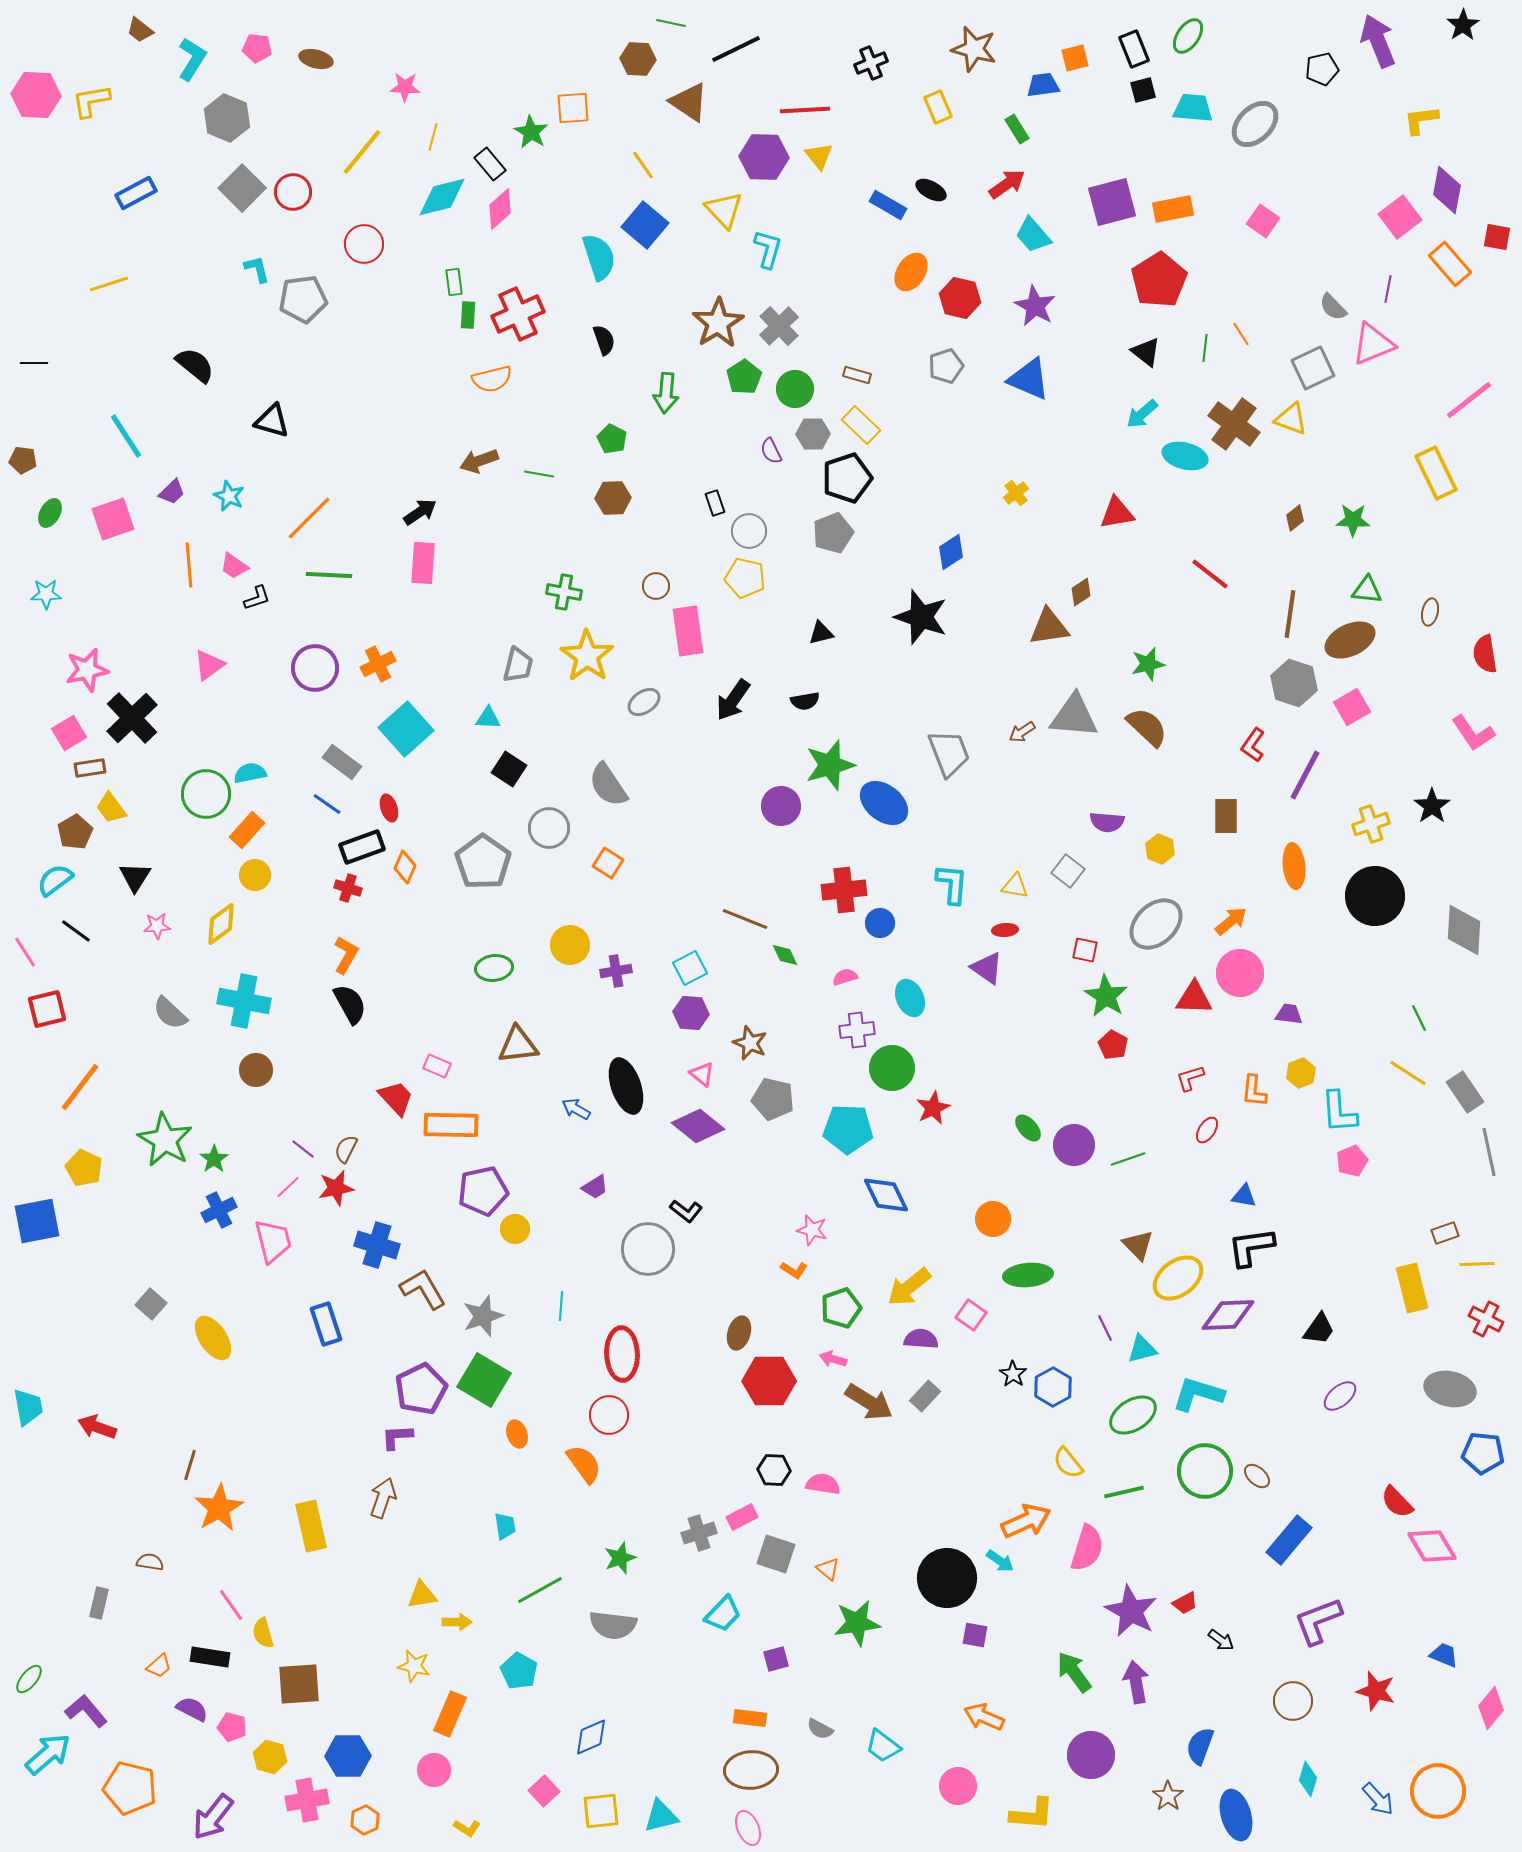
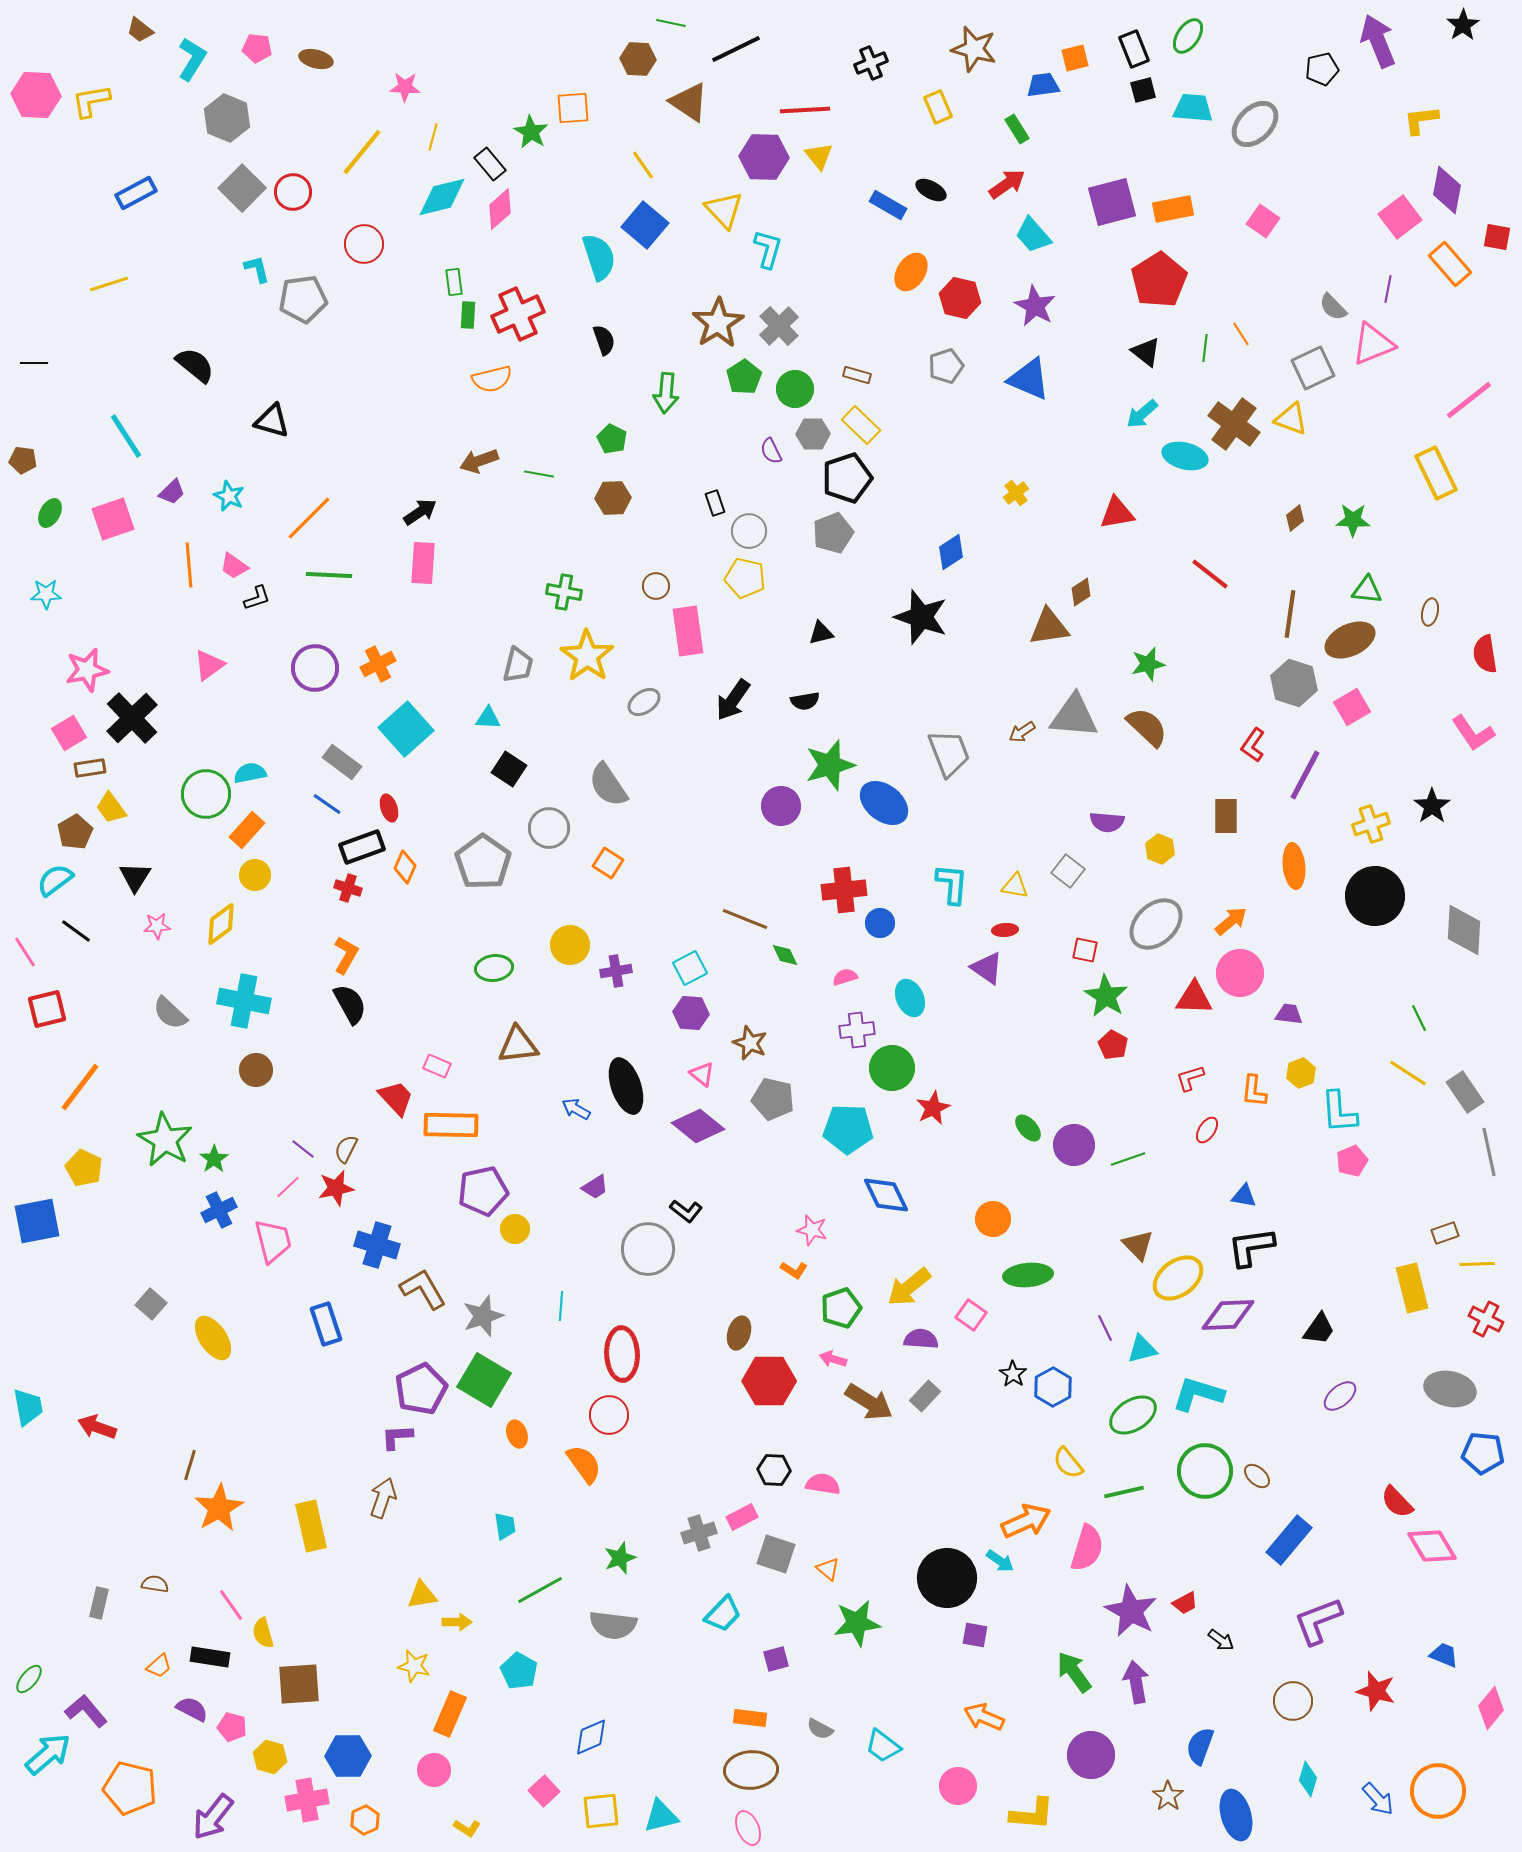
brown semicircle at (150, 1562): moved 5 px right, 22 px down
